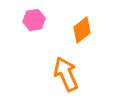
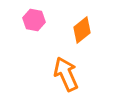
pink hexagon: rotated 20 degrees clockwise
